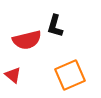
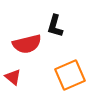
red semicircle: moved 4 px down
red triangle: moved 2 px down
